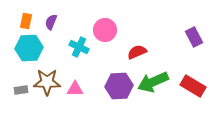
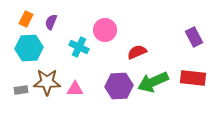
orange rectangle: moved 2 px up; rotated 14 degrees clockwise
red rectangle: moved 8 px up; rotated 25 degrees counterclockwise
